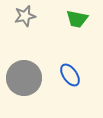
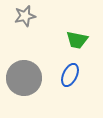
green trapezoid: moved 21 px down
blue ellipse: rotated 60 degrees clockwise
